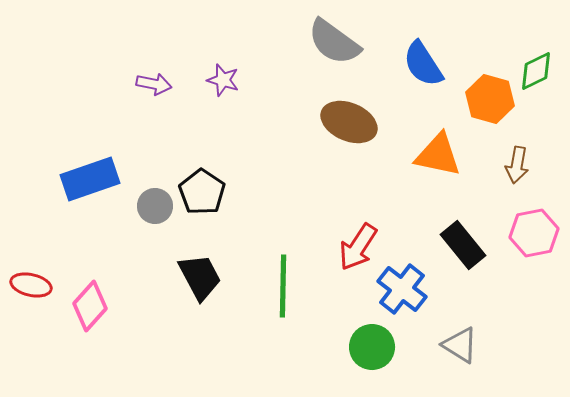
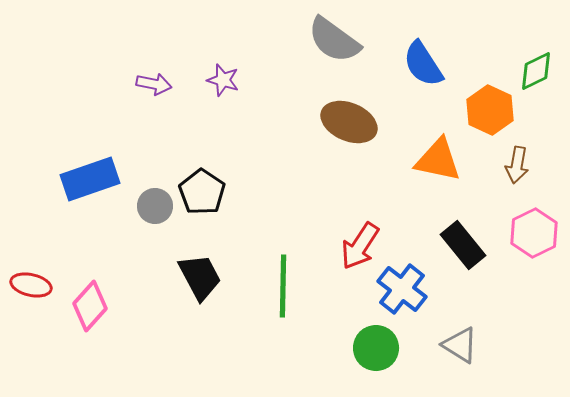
gray semicircle: moved 2 px up
orange hexagon: moved 11 px down; rotated 9 degrees clockwise
orange triangle: moved 5 px down
pink hexagon: rotated 15 degrees counterclockwise
red arrow: moved 2 px right, 1 px up
green circle: moved 4 px right, 1 px down
